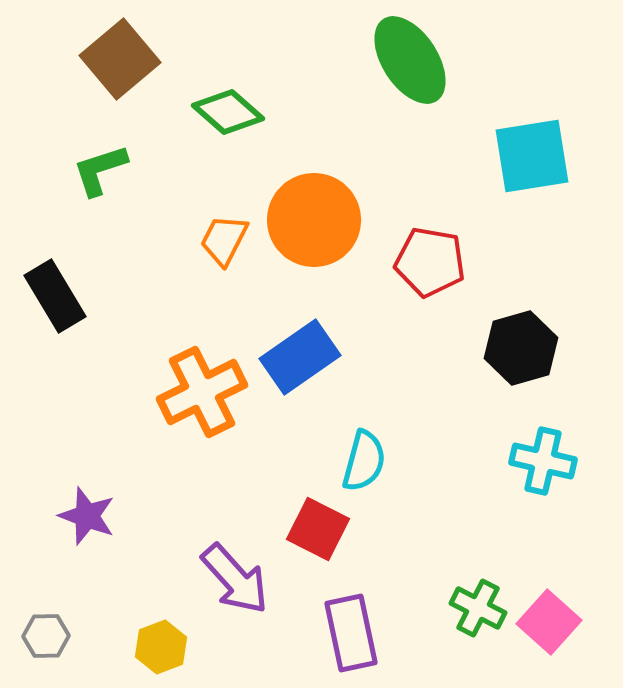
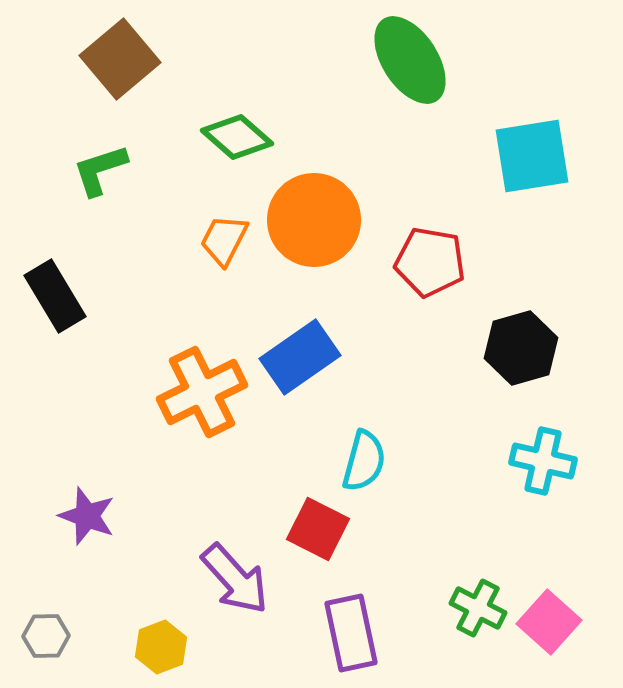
green diamond: moved 9 px right, 25 px down
